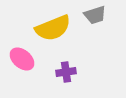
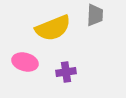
gray trapezoid: rotated 70 degrees counterclockwise
pink ellipse: moved 3 px right, 3 px down; rotated 25 degrees counterclockwise
